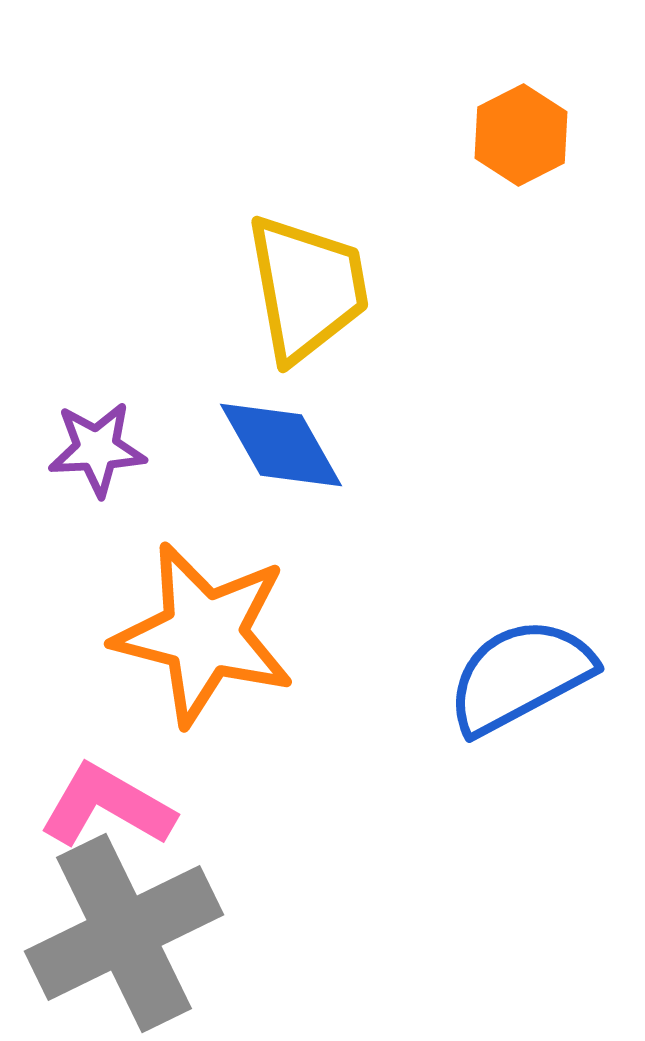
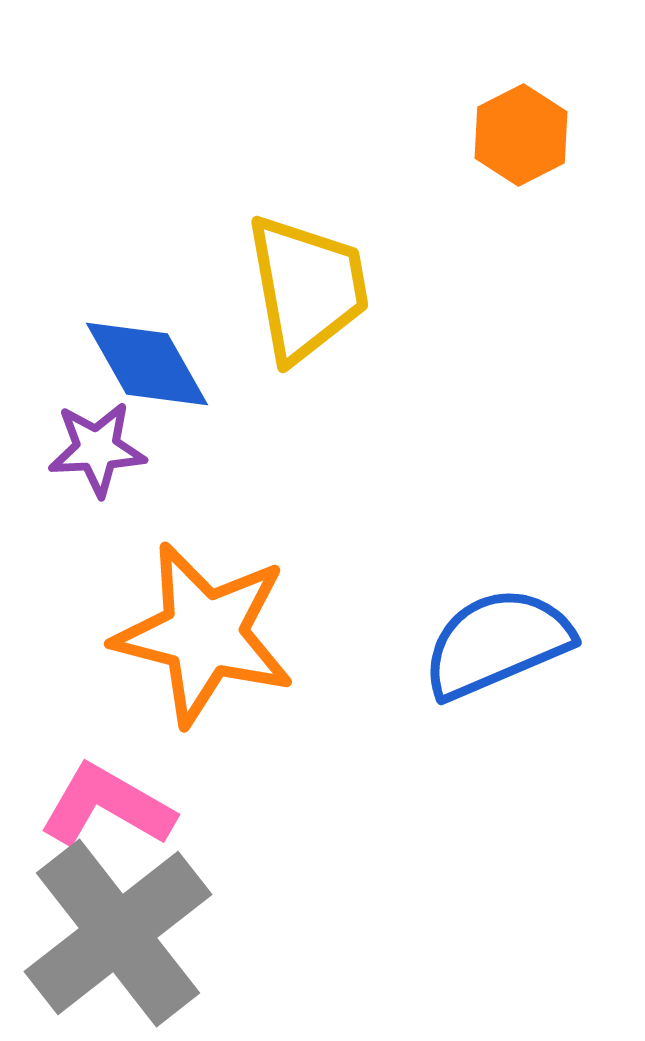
blue diamond: moved 134 px left, 81 px up
blue semicircle: moved 23 px left, 33 px up; rotated 5 degrees clockwise
gray cross: moved 6 px left; rotated 12 degrees counterclockwise
